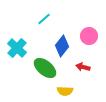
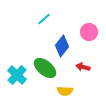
pink circle: moved 4 px up
cyan cross: moved 27 px down
